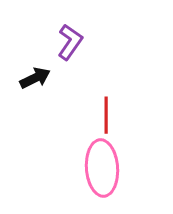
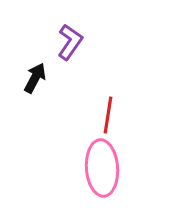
black arrow: rotated 36 degrees counterclockwise
red line: moved 2 px right; rotated 9 degrees clockwise
